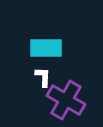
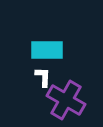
cyan rectangle: moved 1 px right, 2 px down
